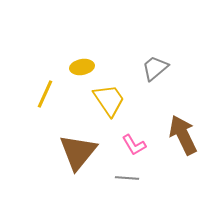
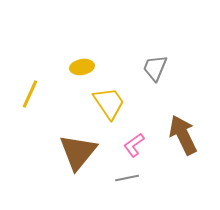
gray trapezoid: rotated 28 degrees counterclockwise
yellow line: moved 15 px left
yellow trapezoid: moved 3 px down
pink L-shape: rotated 85 degrees clockwise
gray line: rotated 15 degrees counterclockwise
